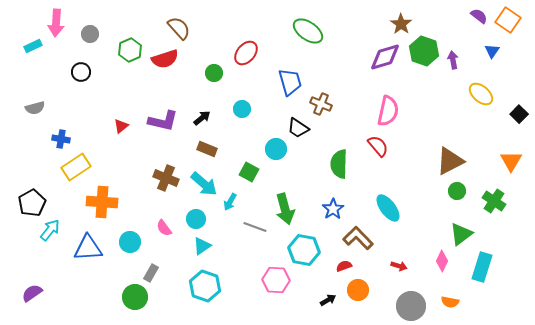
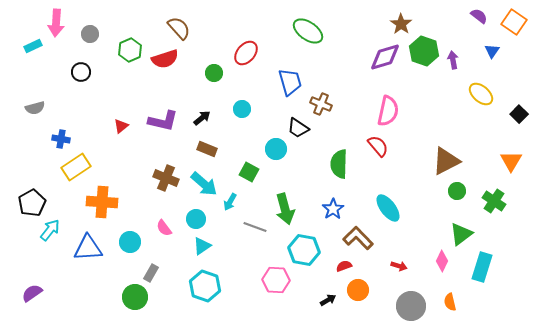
orange square at (508, 20): moved 6 px right, 2 px down
brown triangle at (450, 161): moved 4 px left
orange semicircle at (450, 302): rotated 66 degrees clockwise
